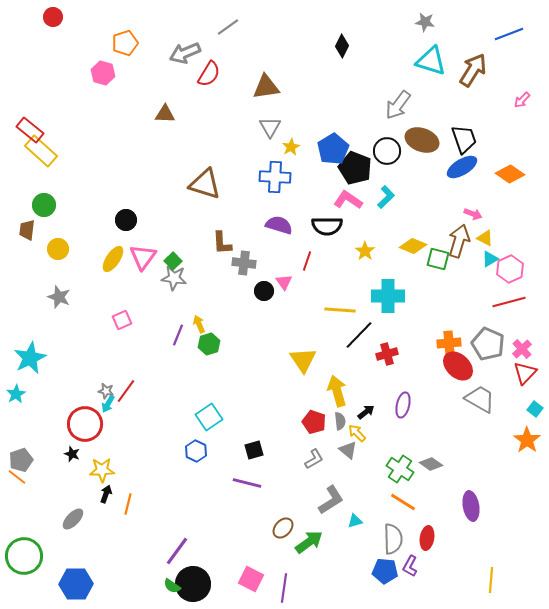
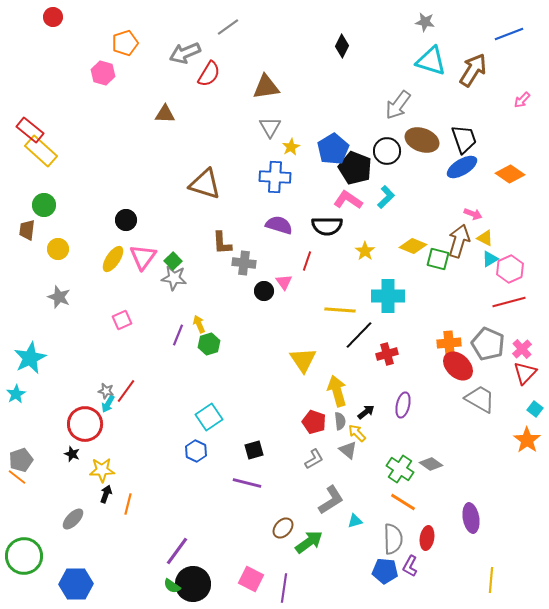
purple ellipse at (471, 506): moved 12 px down
